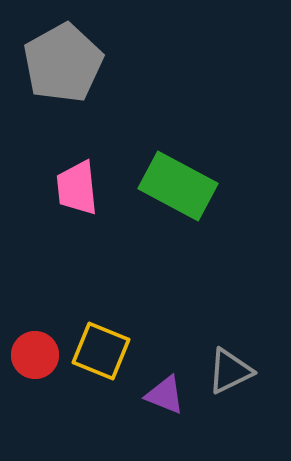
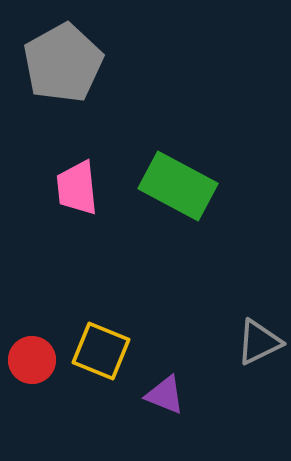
red circle: moved 3 px left, 5 px down
gray triangle: moved 29 px right, 29 px up
